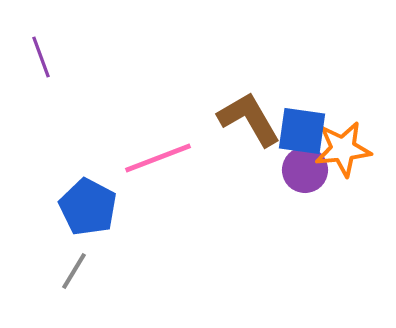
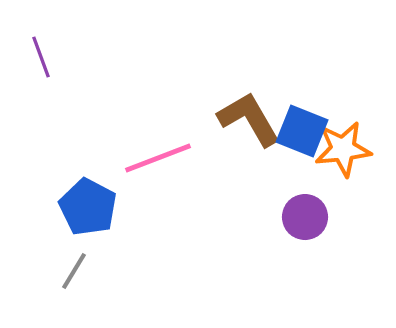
blue square: rotated 14 degrees clockwise
purple circle: moved 47 px down
